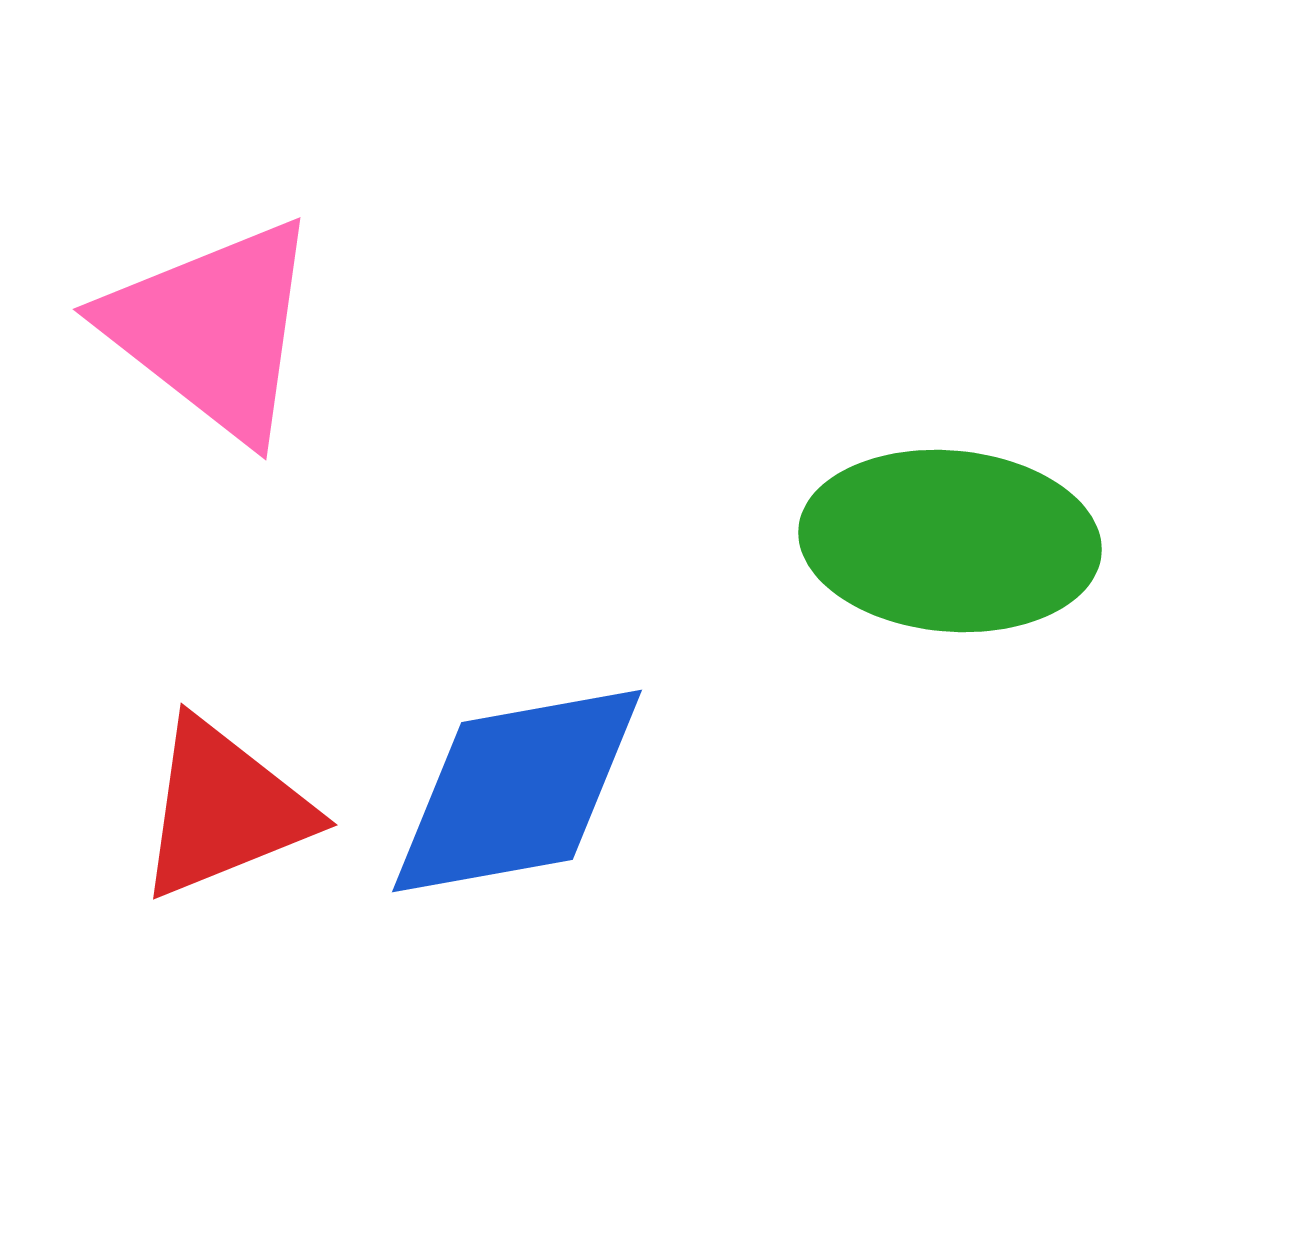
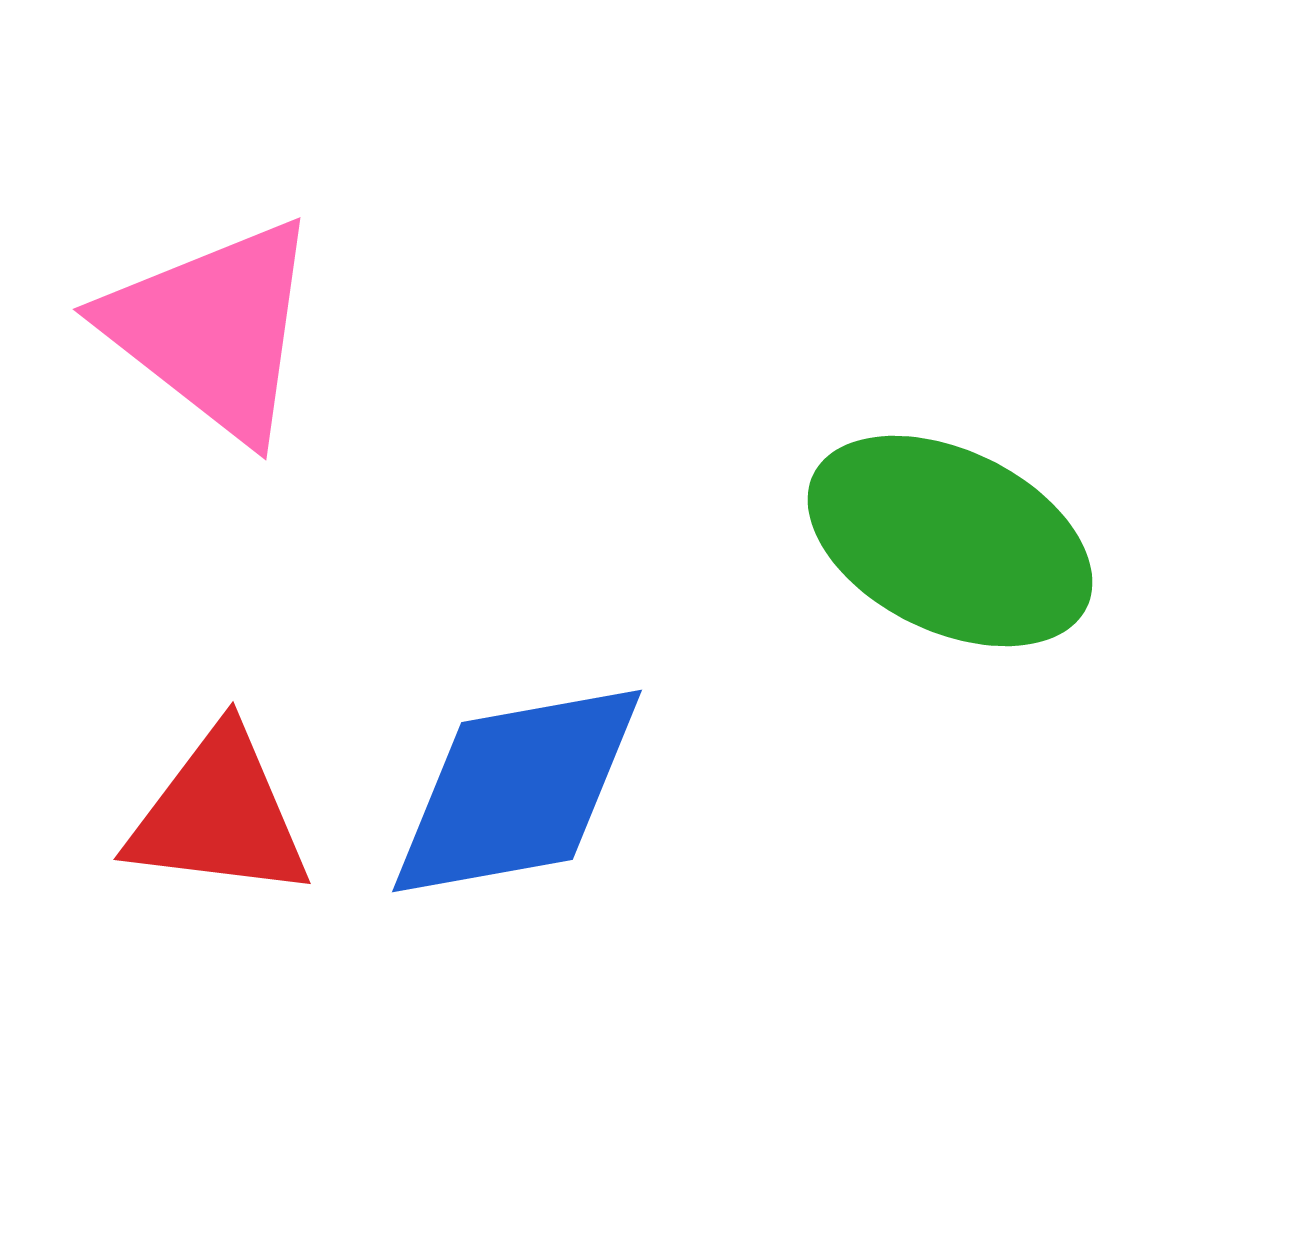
green ellipse: rotated 21 degrees clockwise
red triangle: moved 5 px left, 6 px down; rotated 29 degrees clockwise
